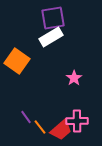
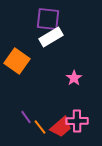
purple square: moved 5 px left, 1 px down; rotated 15 degrees clockwise
red trapezoid: moved 3 px up
